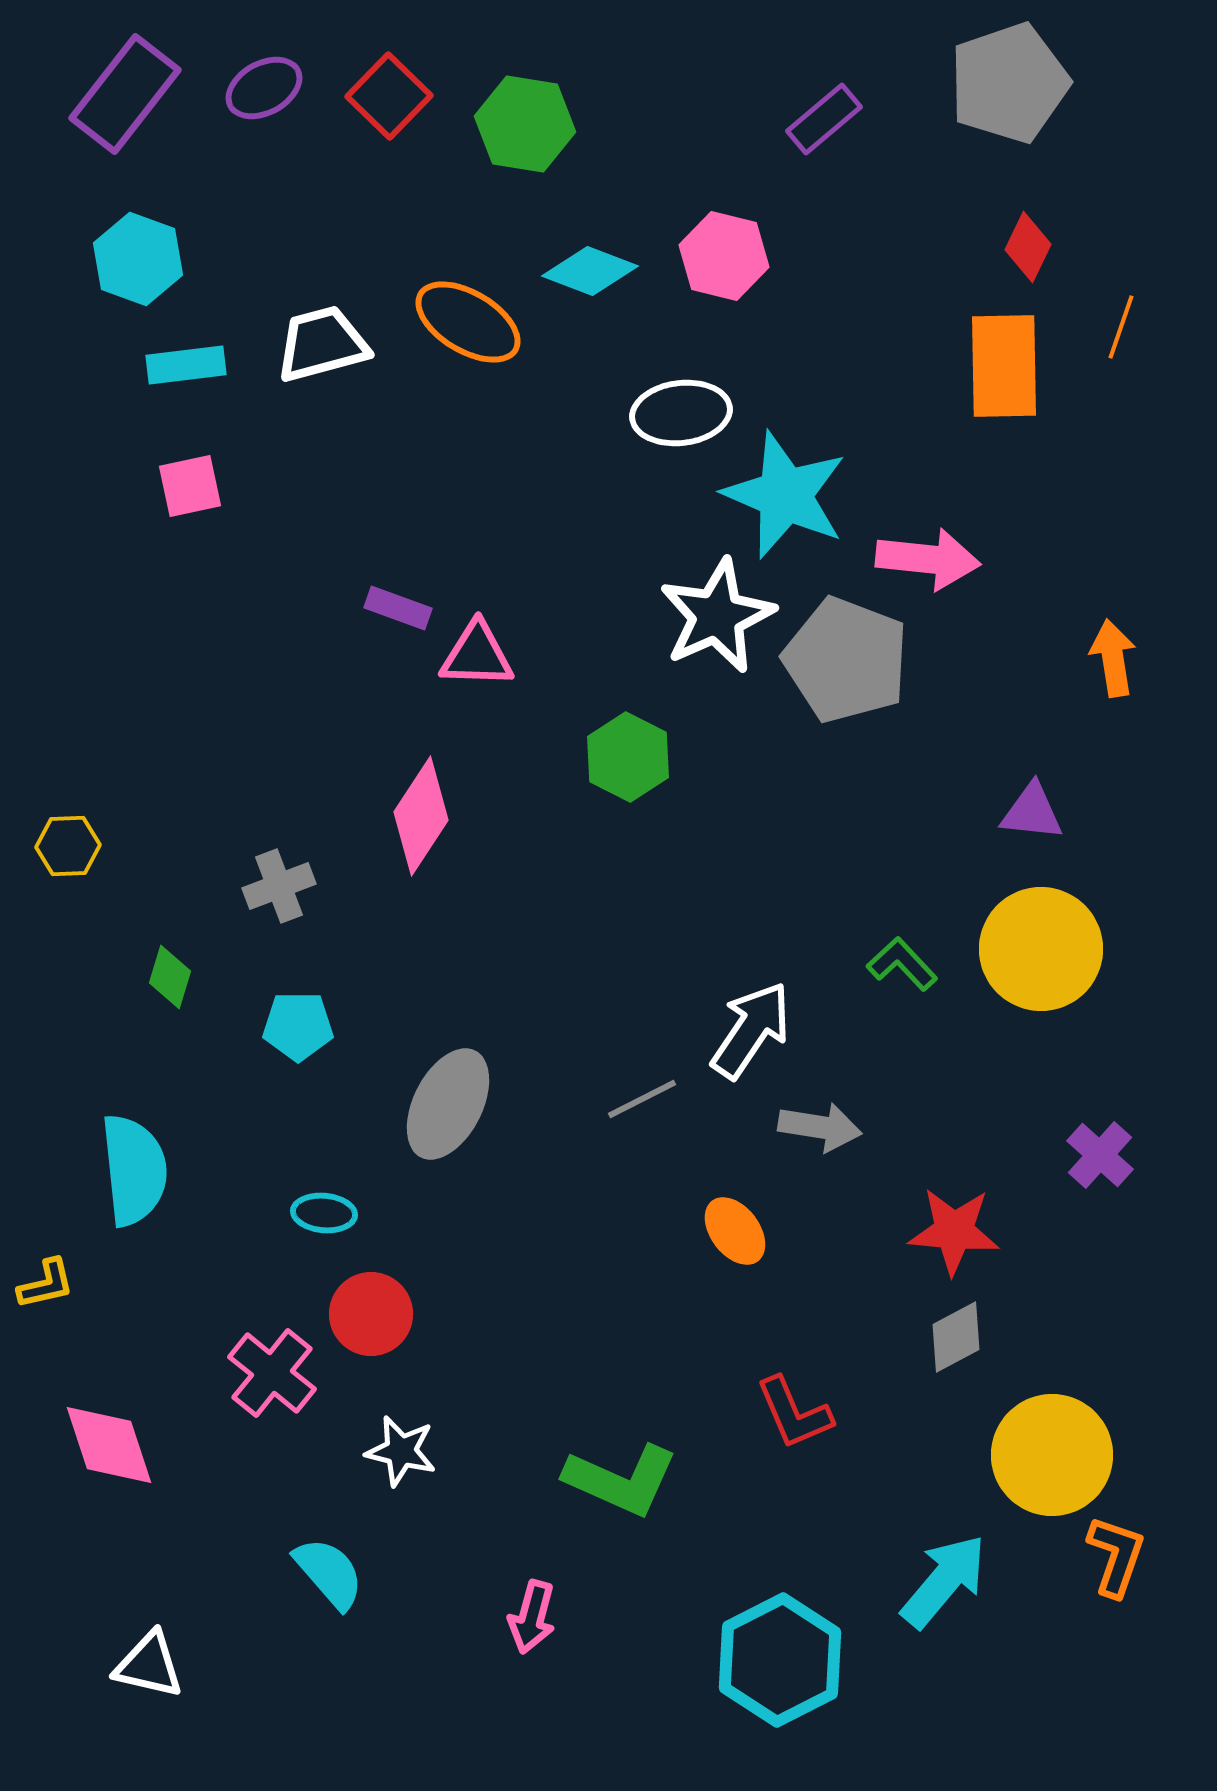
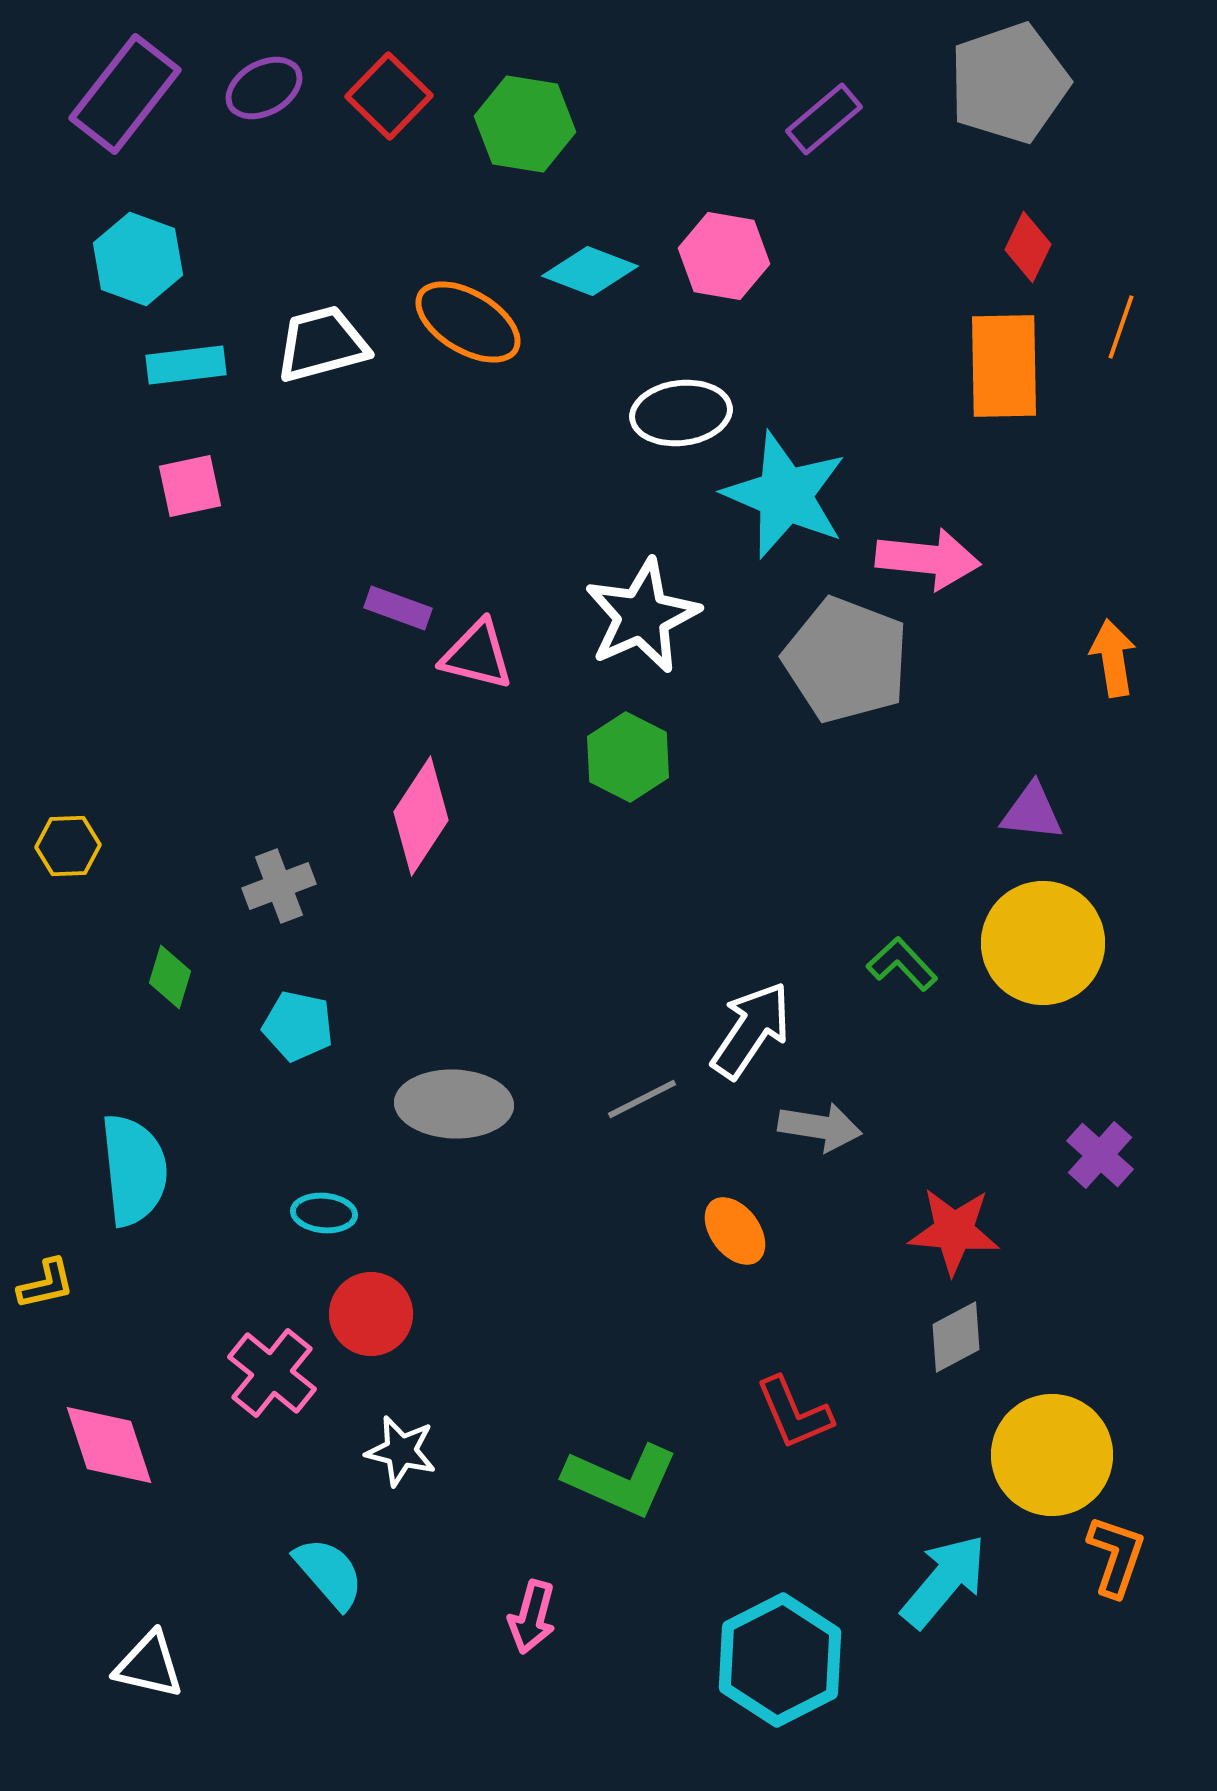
pink hexagon at (724, 256): rotated 4 degrees counterclockwise
white star at (717, 616): moved 75 px left
pink triangle at (477, 655): rotated 12 degrees clockwise
yellow circle at (1041, 949): moved 2 px right, 6 px up
cyan pentagon at (298, 1026): rotated 12 degrees clockwise
gray ellipse at (448, 1104): moved 6 px right; rotated 65 degrees clockwise
